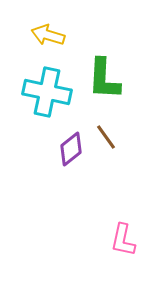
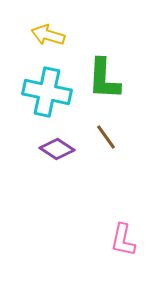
purple diamond: moved 14 px left; rotated 72 degrees clockwise
